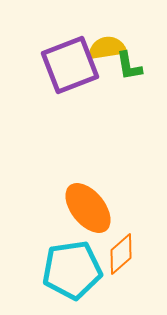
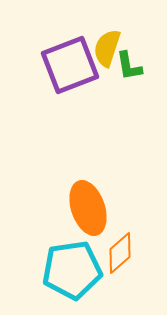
yellow semicircle: rotated 63 degrees counterclockwise
orange ellipse: rotated 20 degrees clockwise
orange diamond: moved 1 px left, 1 px up
